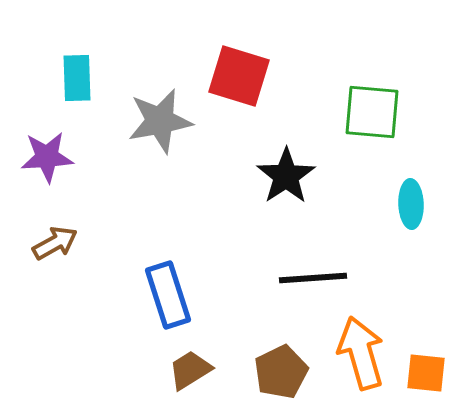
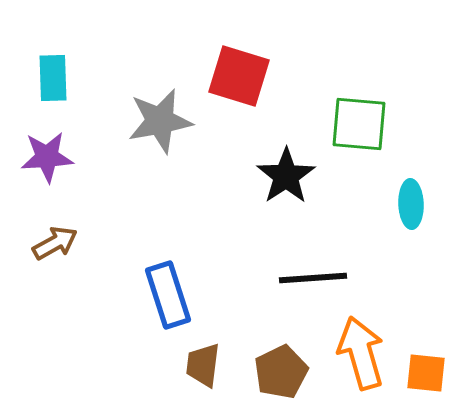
cyan rectangle: moved 24 px left
green square: moved 13 px left, 12 px down
brown trapezoid: moved 13 px right, 5 px up; rotated 51 degrees counterclockwise
